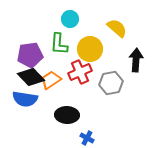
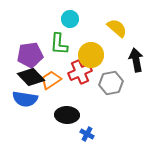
yellow circle: moved 1 px right, 6 px down
black arrow: rotated 15 degrees counterclockwise
blue cross: moved 4 px up
